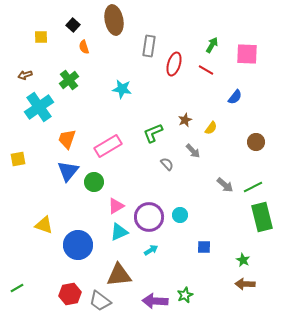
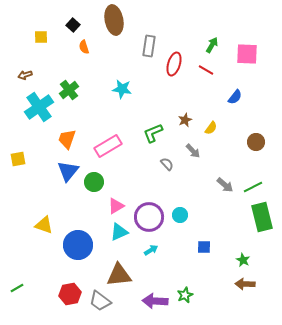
green cross at (69, 80): moved 10 px down
